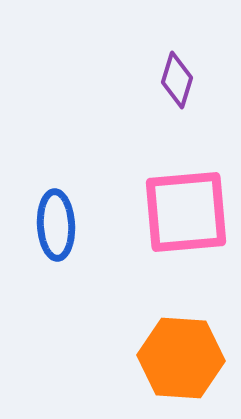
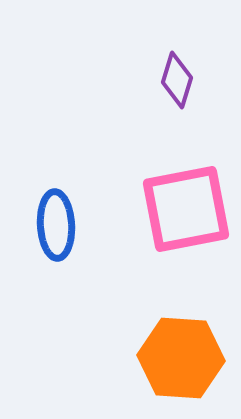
pink square: moved 3 px up; rotated 6 degrees counterclockwise
